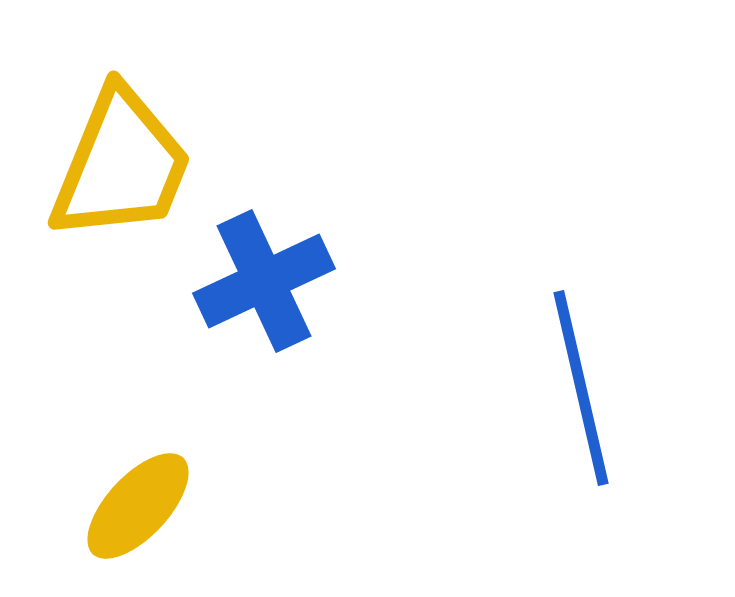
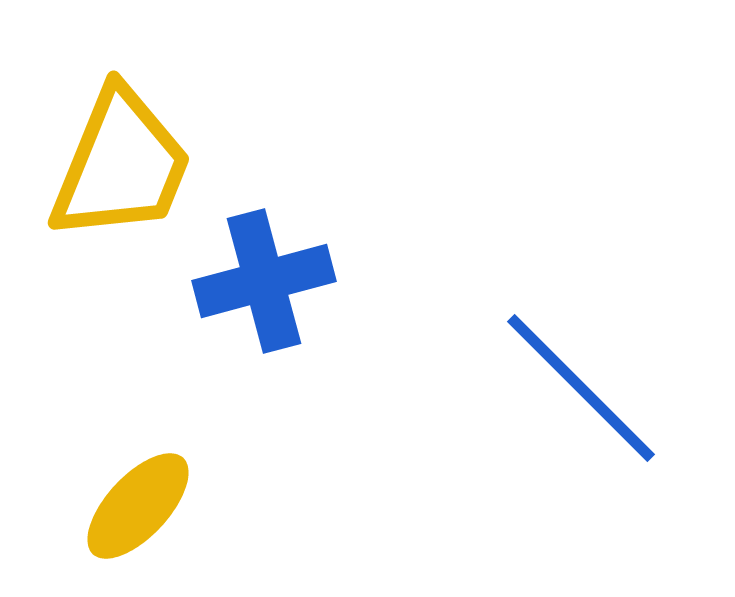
blue cross: rotated 10 degrees clockwise
blue line: rotated 32 degrees counterclockwise
